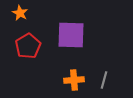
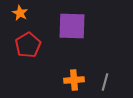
purple square: moved 1 px right, 9 px up
red pentagon: moved 1 px up
gray line: moved 1 px right, 2 px down
